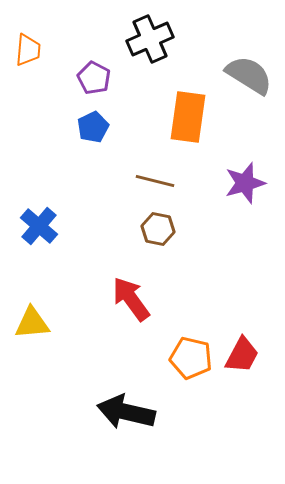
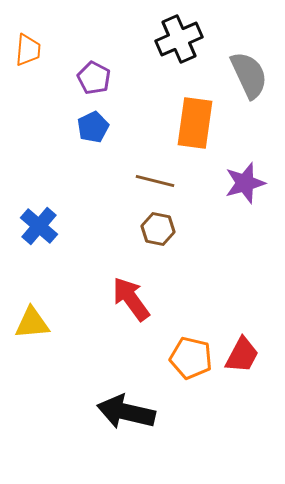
black cross: moved 29 px right
gray semicircle: rotated 33 degrees clockwise
orange rectangle: moved 7 px right, 6 px down
